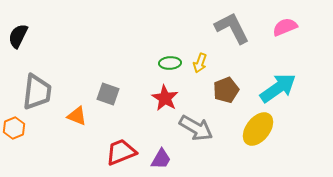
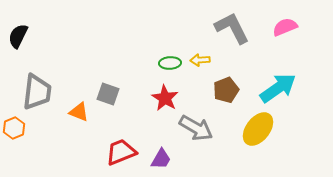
yellow arrow: moved 3 px up; rotated 66 degrees clockwise
orange triangle: moved 2 px right, 4 px up
